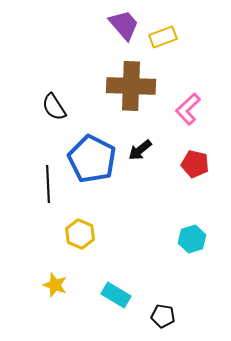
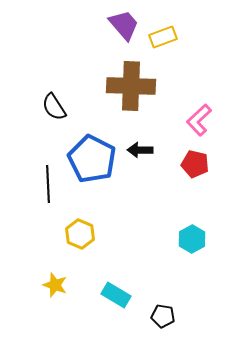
pink L-shape: moved 11 px right, 11 px down
black arrow: rotated 40 degrees clockwise
cyan hexagon: rotated 12 degrees counterclockwise
